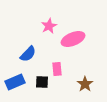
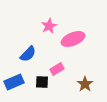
pink rectangle: rotated 64 degrees clockwise
blue rectangle: moved 1 px left
